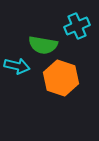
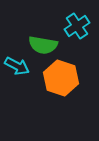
cyan cross: rotated 10 degrees counterclockwise
cyan arrow: rotated 15 degrees clockwise
